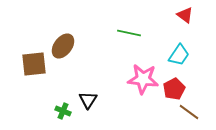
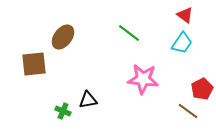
green line: rotated 25 degrees clockwise
brown ellipse: moved 9 px up
cyan trapezoid: moved 3 px right, 12 px up
red pentagon: moved 28 px right
black triangle: rotated 48 degrees clockwise
brown line: moved 1 px left, 1 px up
